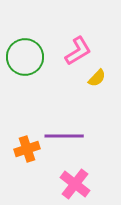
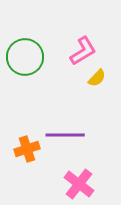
pink L-shape: moved 5 px right
purple line: moved 1 px right, 1 px up
pink cross: moved 4 px right
